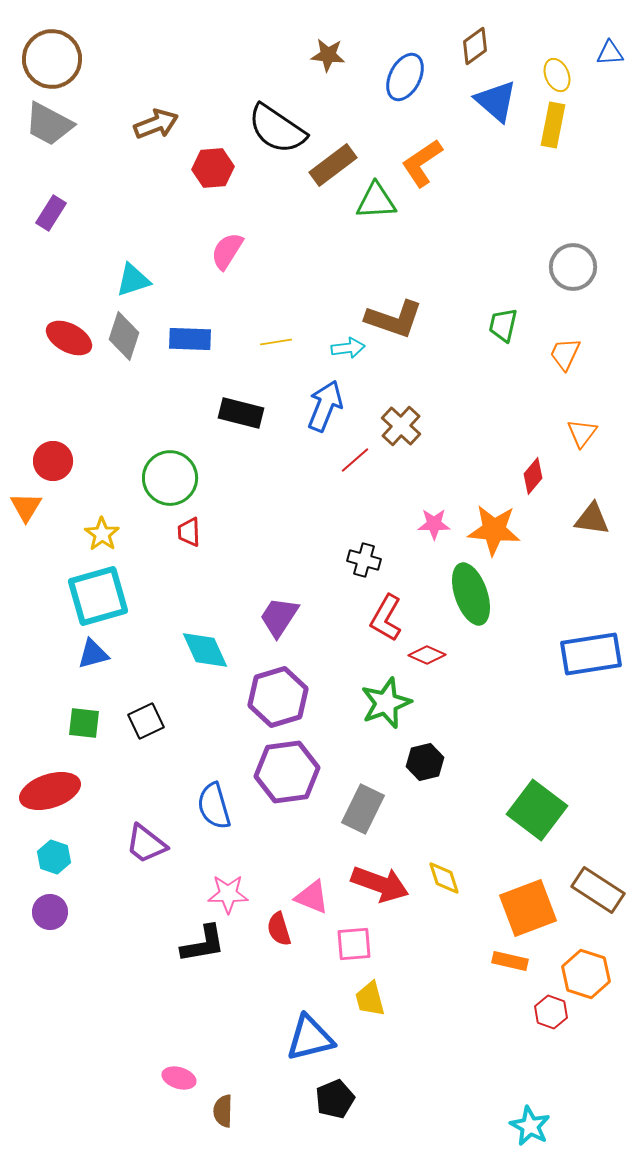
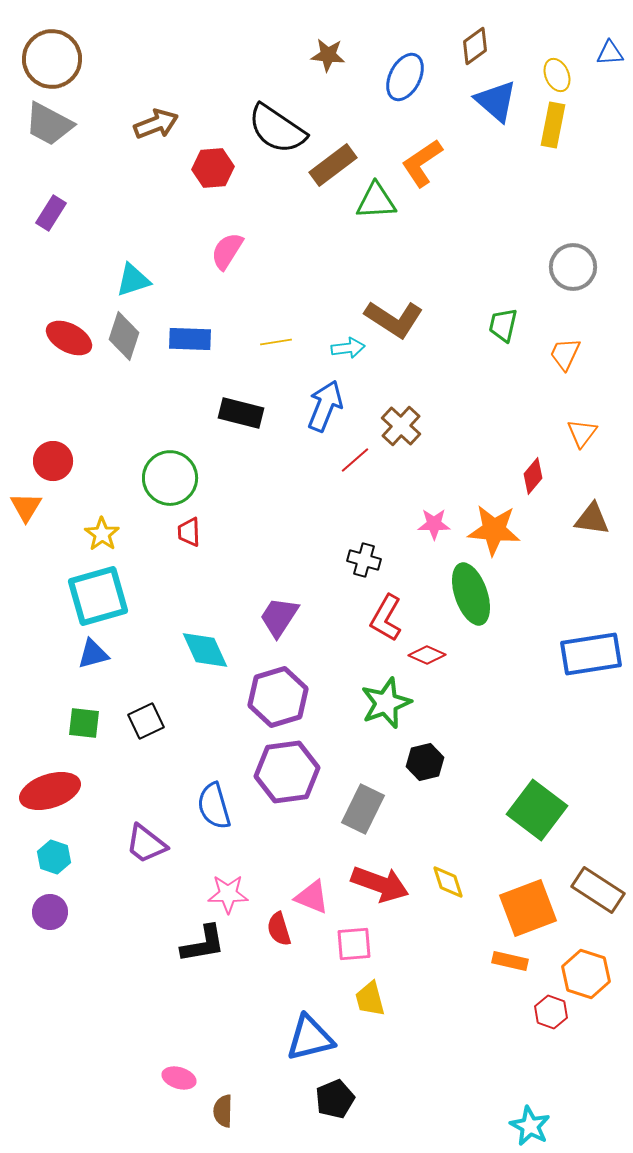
brown L-shape at (394, 319): rotated 14 degrees clockwise
yellow diamond at (444, 878): moved 4 px right, 4 px down
